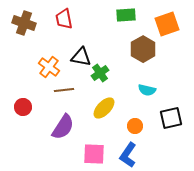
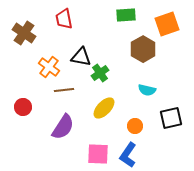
brown cross: moved 10 px down; rotated 15 degrees clockwise
pink square: moved 4 px right
